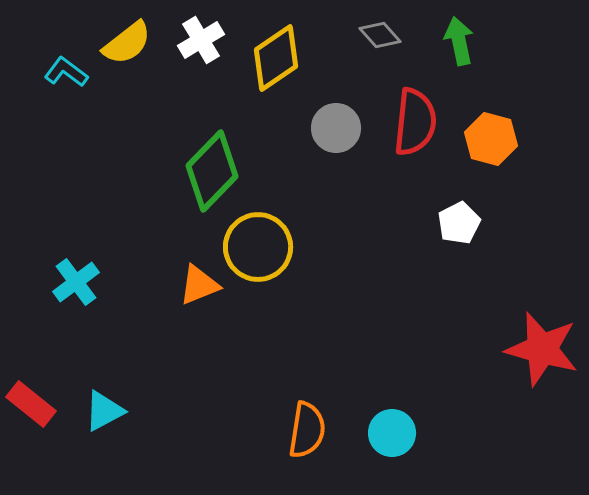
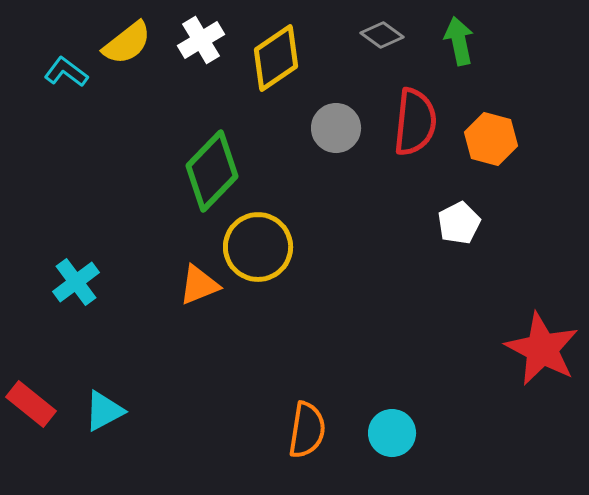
gray diamond: moved 2 px right; rotated 12 degrees counterclockwise
red star: rotated 12 degrees clockwise
